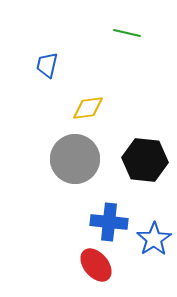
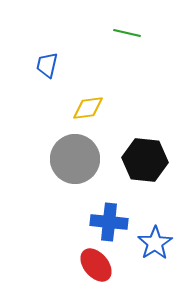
blue star: moved 1 px right, 4 px down
